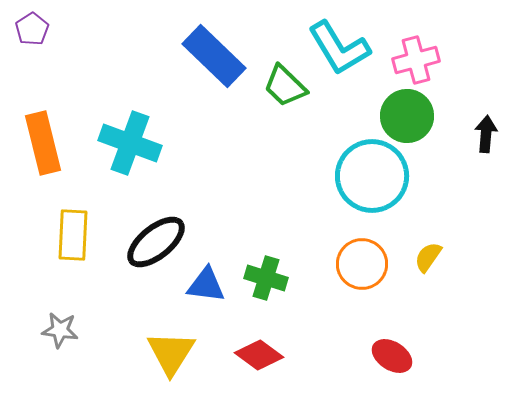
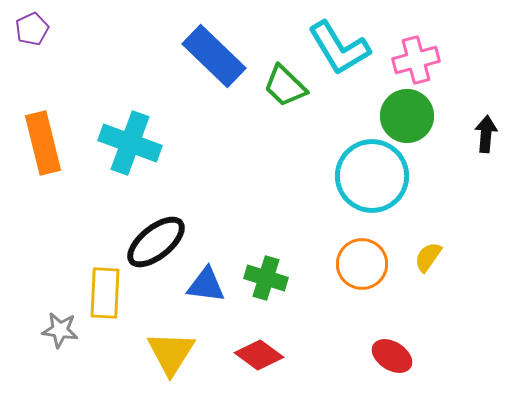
purple pentagon: rotated 8 degrees clockwise
yellow rectangle: moved 32 px right, 58 px down
